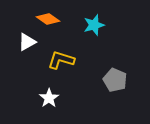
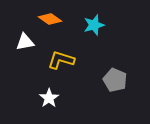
orange diamond: moved 2 px right
white triangle: moved 2 px left; rotated 18 degrees clockwise
